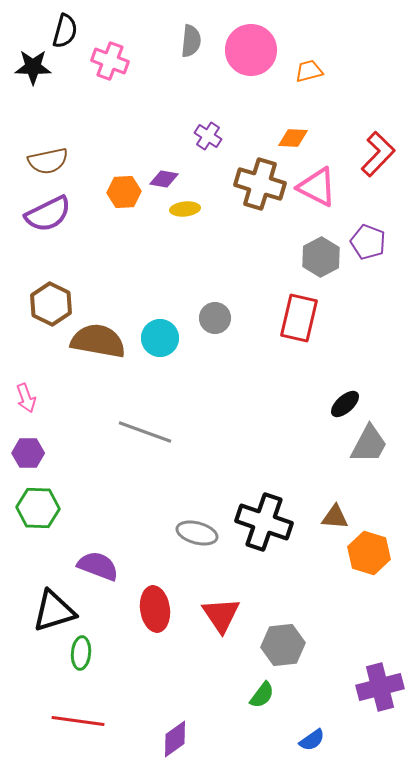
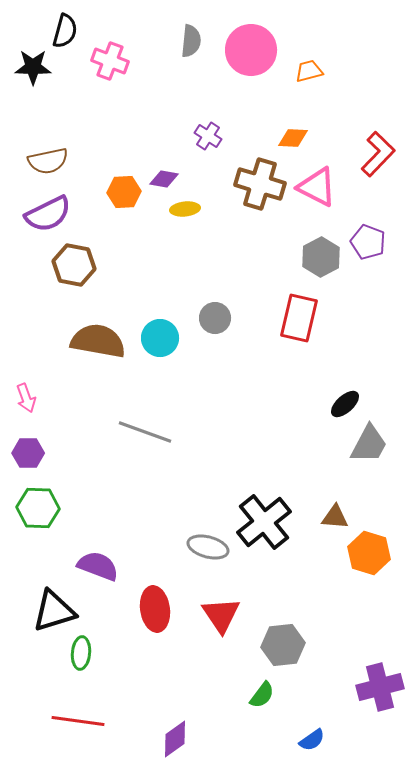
brown hexagon at (51, 304): moved 23 px right, 39 px up; rotated 15 degrees counterclockwise
black cross at (264, 522): rotated 32 degrees clockwise
gray ellipse at (197, 533): moved 11 px right, 14 px down
